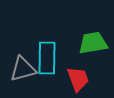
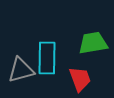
gray triangle: moved 2 px left, 1 px down
red trapezoid: moved 2 px right
